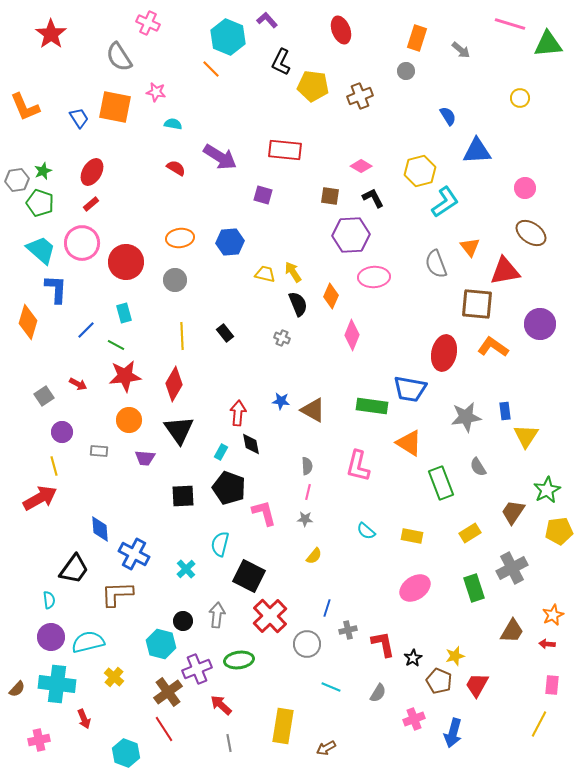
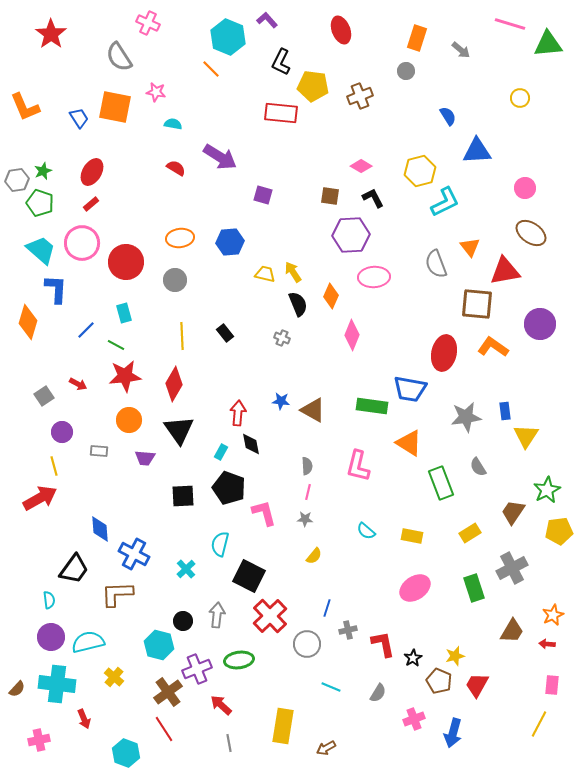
red rectangle at (285, 150): moved 4 px left, 37 px up
cyan L-shape at (445, 202): rotated 8 degrees clockwise
cyan hexagon at (161, 644): moved 2 px left, 1 px down
